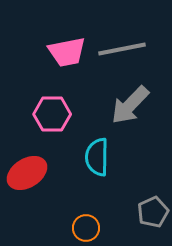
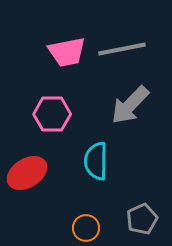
cyan semicircle: moved 1 px left, 4 px down
gray pentagon: moved 11 px left, 7 px down
